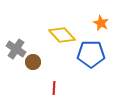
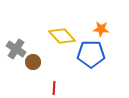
orange star: moved 6 px down; rotated 21 degrees counterclockwise
yellow diamond: moved 1 px down
